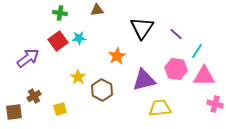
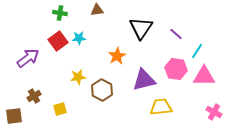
black triangle: moved 1 px left
yellow star: rotated 28 degrees clockwise
pink cross: moved 1 px left, 8 px down; rotated 14 degrees clockwise
yellow trapezoid: moved 1 px right, 1 px up
brown square: moved 4 px down
